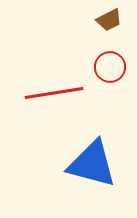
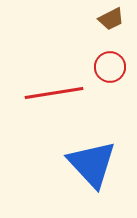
brown trapezoid: moved 2 px right, 1 px up
blue triangle: rotated 32 degrees clockwise
